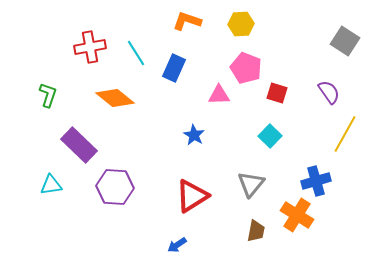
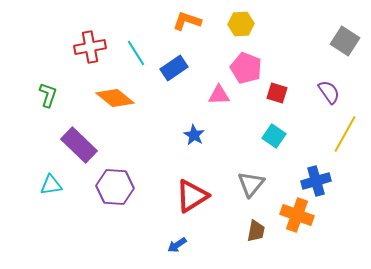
blue rectangle: rotated 32 degrees clockwise
cyan square: moved 4 px right; rotated 10 degrees counterclockwise
orange cross: rotated 12 degrees counterclockwise
